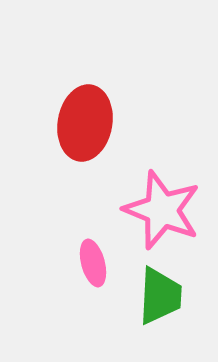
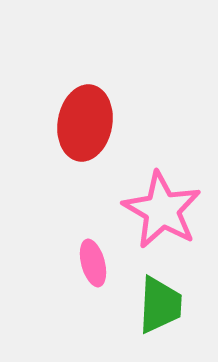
pink star: rotated 8 degrees clockwise
green trapezoid: moved 9 px down
